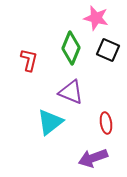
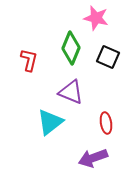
black square: moved 7 px down
